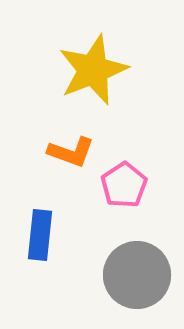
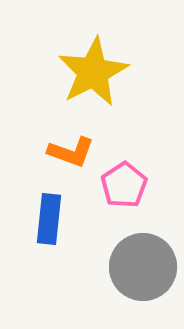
yellow star: moved 2 px down; rotated 6 degrees counterclockwise
blue rectangle: moved 9 px right, 16 px up
gray circle: moved 6 px right, 8 px up
